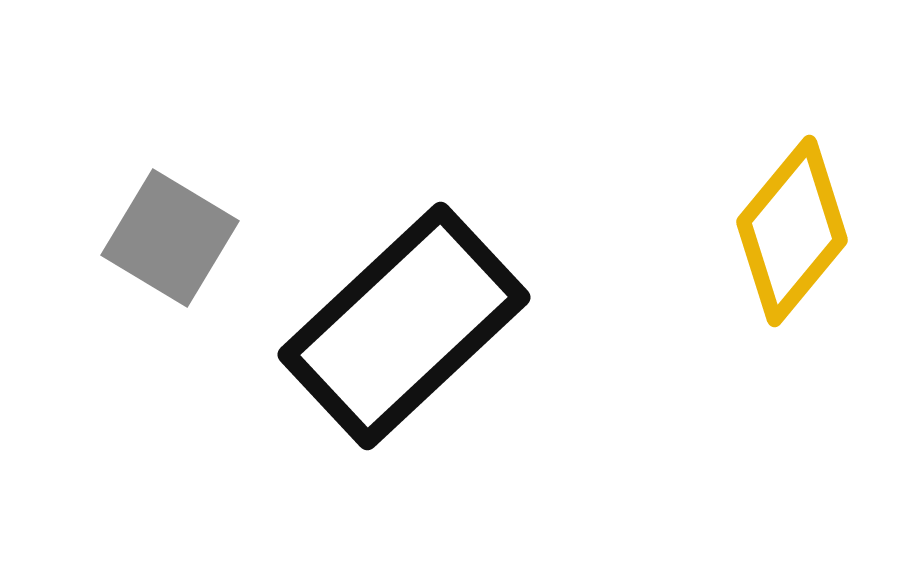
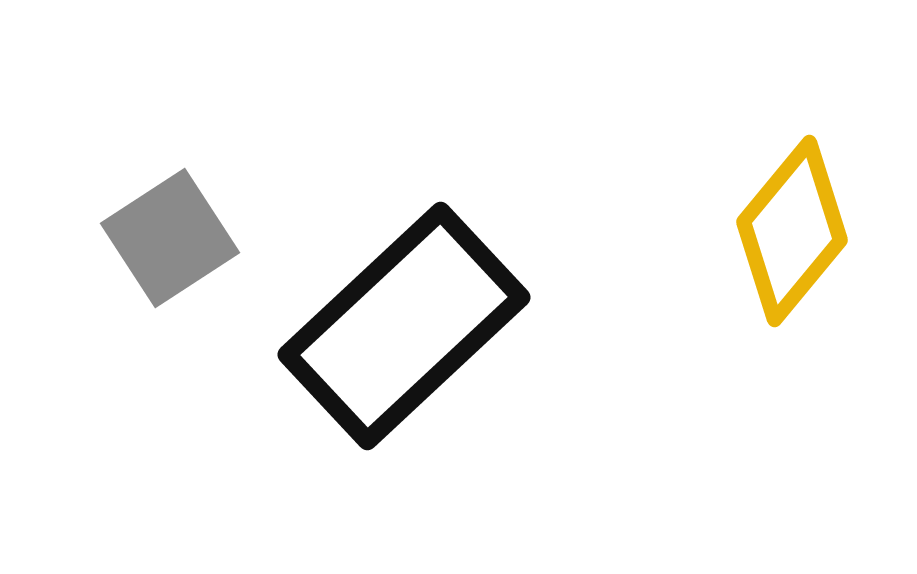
gray square: rotated 26 degrees clockwise
